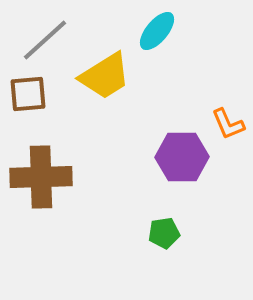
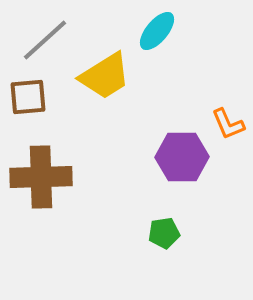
brown square: moved 3 px down
